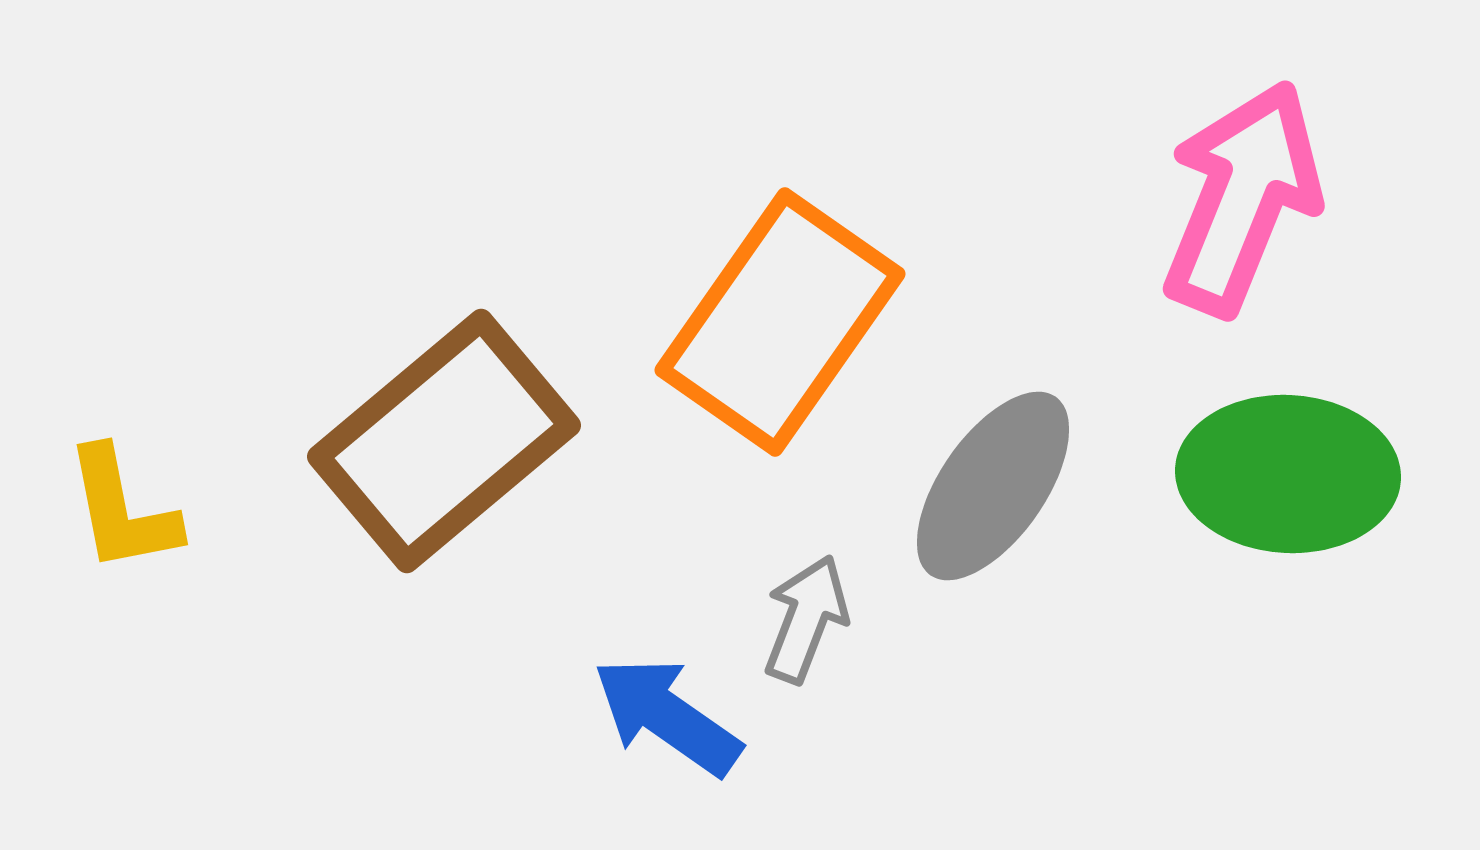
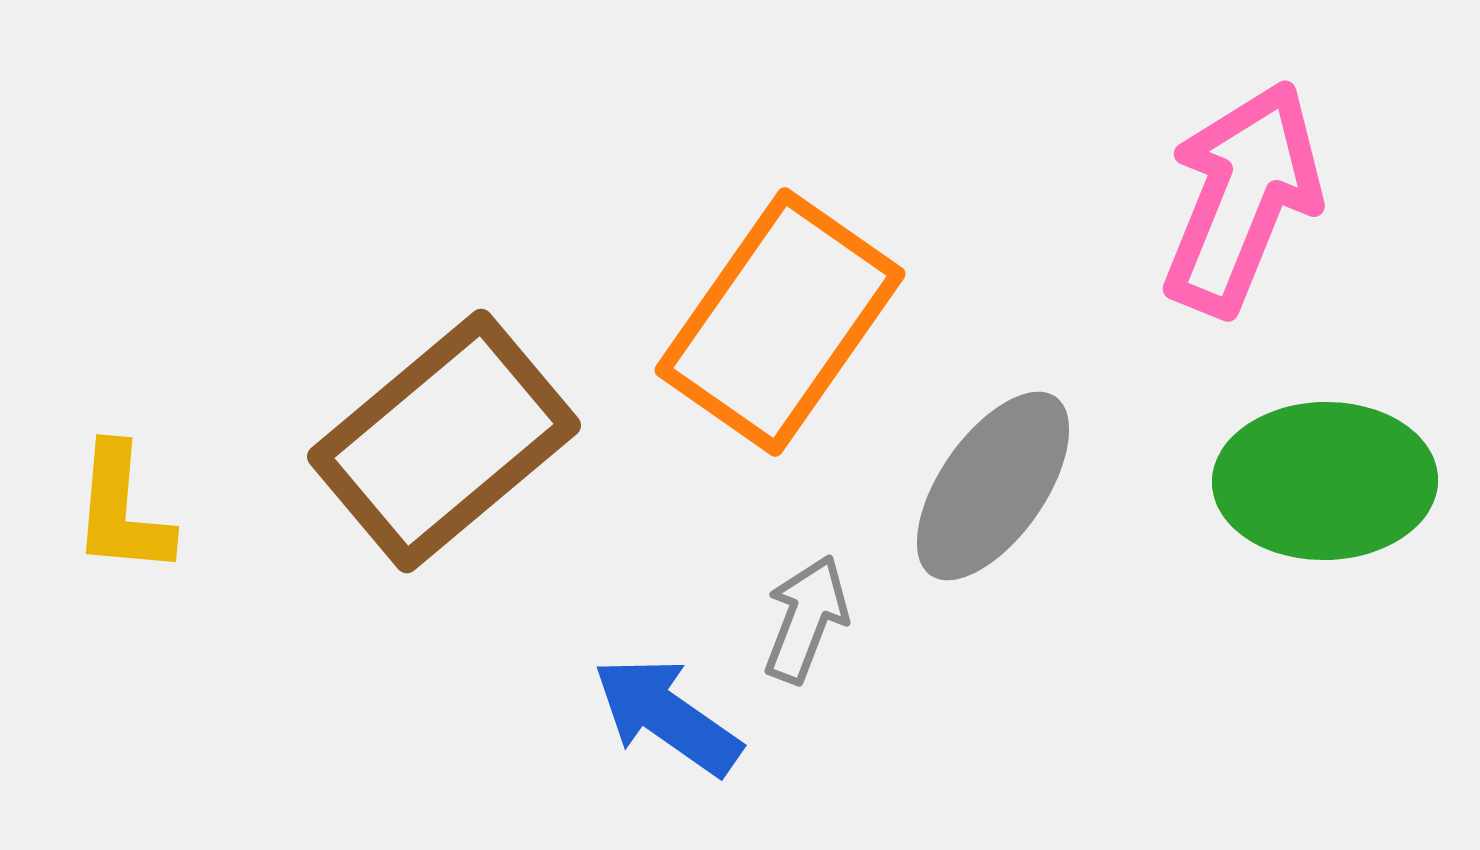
green ellipse: moved 37 px right, 7 px down; rotated 4 degrees counterclockwise
yellow L-shape: rotated 16 degrees clockwise
